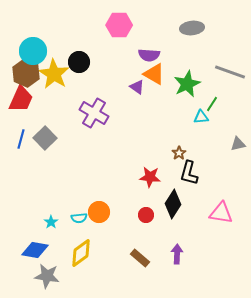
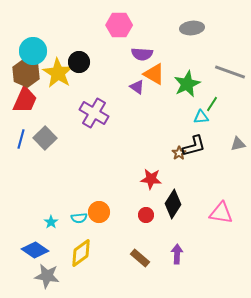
purple semicircle: moved 7 px left, 1 px up
yellow star: moved 4 px right, 1 px up
red trapezoid: moved 4 px right, 1 px down
black L-shape: moved 5 px right, 27 px up; rotated 120 degrees counterclockwise
red star: moved 1 px right, 2 px down
blue diamond: rotated 24 degrees clockwise
